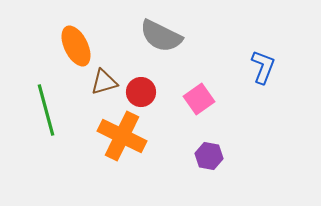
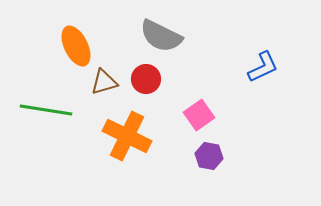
blue L-shape: rotated 44 degrees clockwise
red circle: moved 5 px right, 13 px up
pink square: moved 16 px down
green line: rotated 66 degrees counterclockwise
orange cross: moved 5 px right
